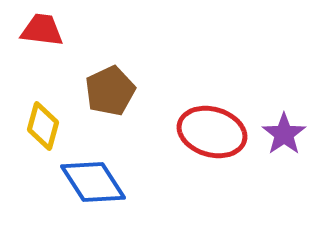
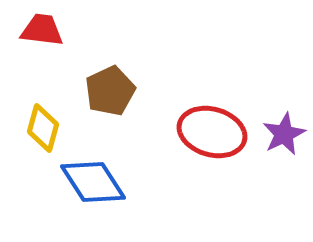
yellow diamond: moved 2 px down
purple star: rotated 9 degrees clockwise
